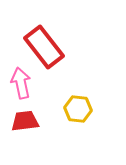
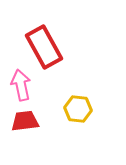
red rectangle: rotated 9 degrees clockwise
pink arrow: moved 2 px down
